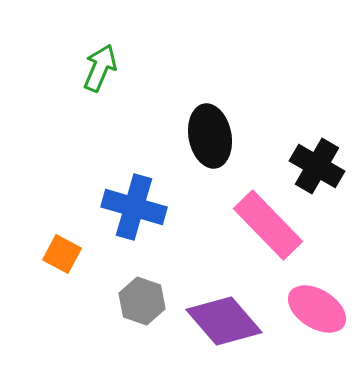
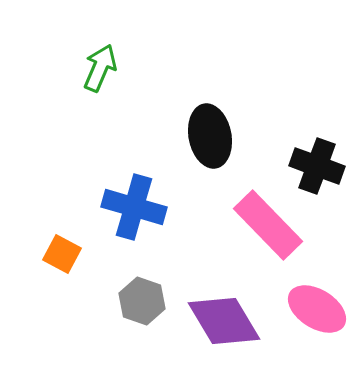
black cross: rotated 10 degrees counterclockwise
purple diamond: rotated 10 degrees clockwise
